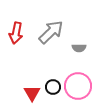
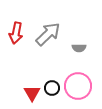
gray arrow: moved 3 px left, 2 px down
black circle: moved 1 px left, 1 px down
